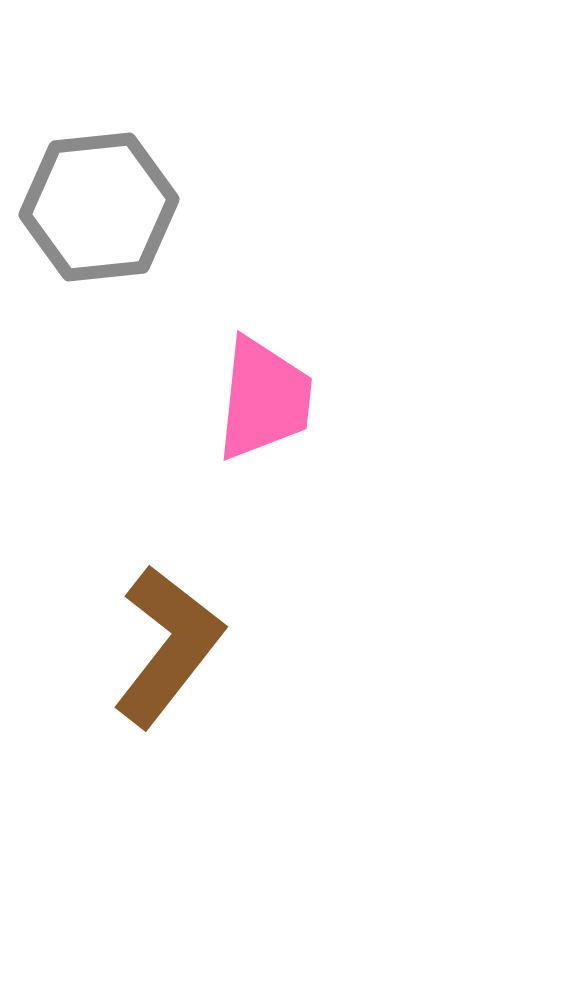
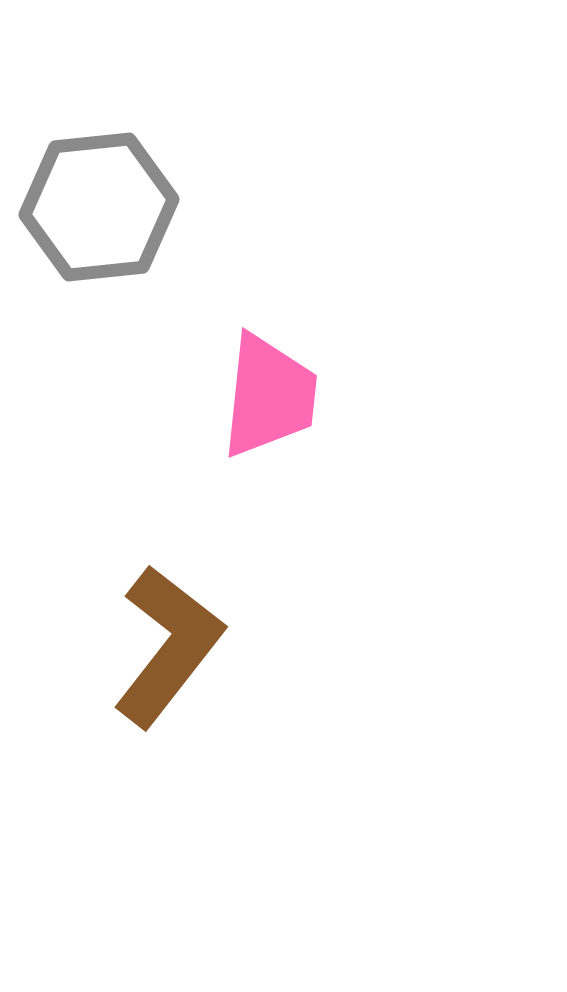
pink trapezoid: moved 5 px right, 3 px up
